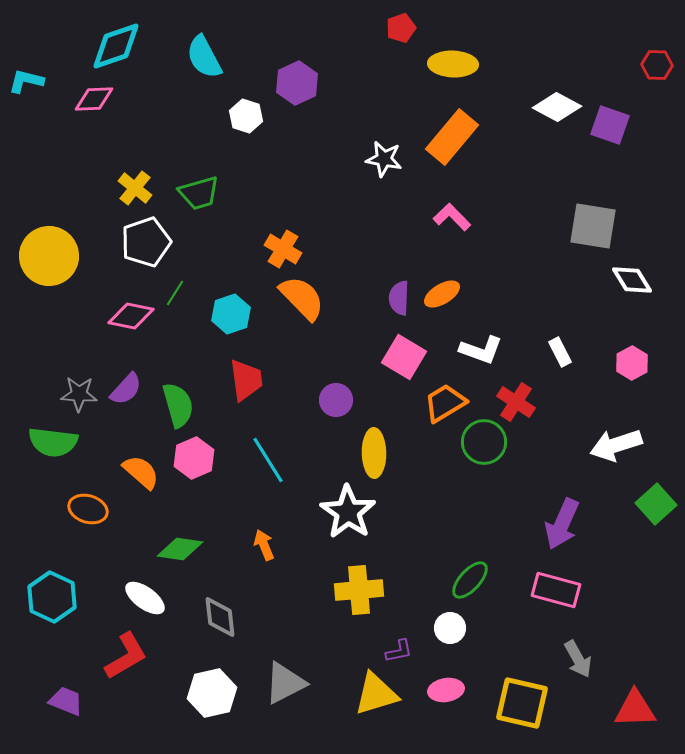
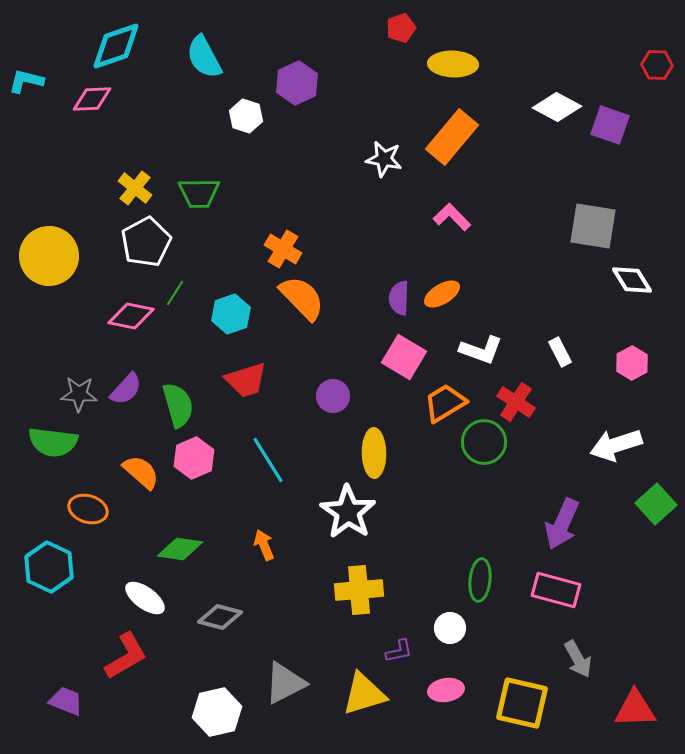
pink diamond at (94, 99): moved 2 px left
green trapezoid at (199, 193): rotated 15 degrees clockwise
white pentagon at (146, 242): rotated 9 degrees counterclockwise
red trapezoid at (246, 380): rotated 81 degrees clockwise
purple circle at (336, 400): moved 3 px left, 4 px up
green ellipse at (470, 580): moved 10 px right; rotated 36 degrees counterclockwise
cyan hexagon at (52, 597): moved 3 px left, 30 px up
gray diamond at (220, 617): rotated 69 degrees counterclockwise
white hexagon at (212, 693): moved 5 px right, 19 px down
yellow triangle at (376, 694): moved 12 px left
